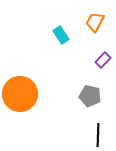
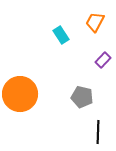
gray pentagon: moved 8 px left, 1 px down
black line: moved 3 px up
